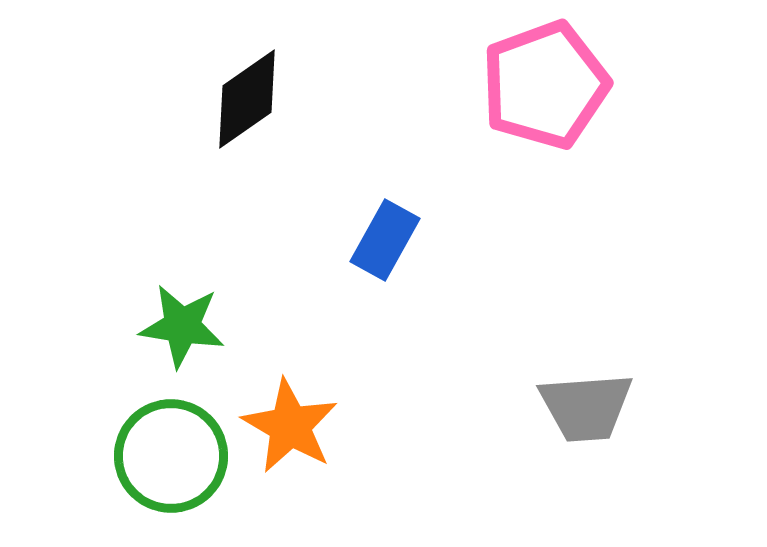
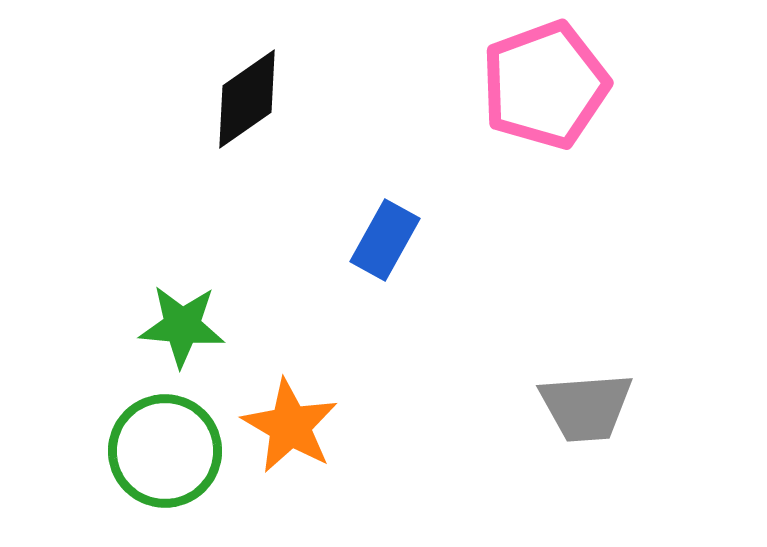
green star: rotated 4 degrees counterclockwise
green circle: moved 6 px left, 5 px up
